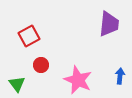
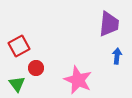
red square: moved 10 px left, 10 px down
red circle: moved 5 px left, 3 px down
blue arrow: moved 3 px left, 20 px up
